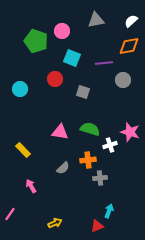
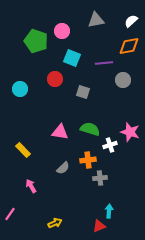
cyan arrow: rotated 16 degrees counterclockwise
red triangle: moved 2 px right
